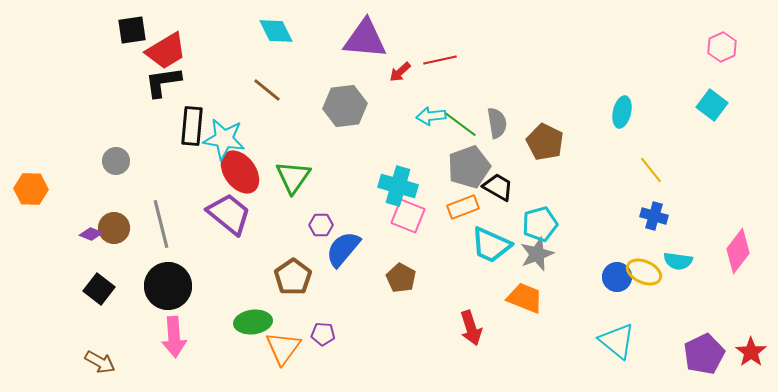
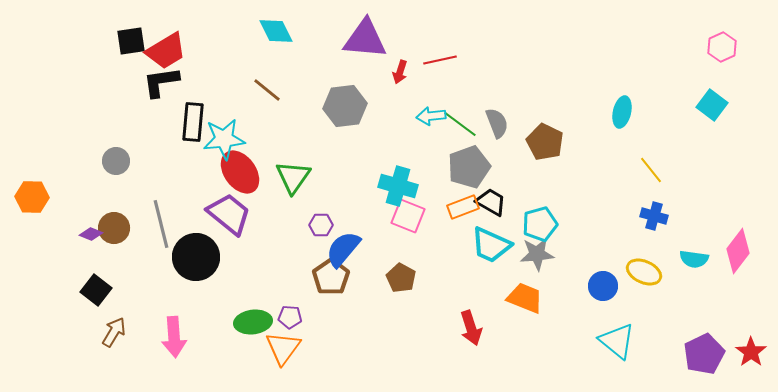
black square at (132, 30): moved 1 px left, 11 px down
red arrow at (400, 72): rotated 30 degrees counterclockwise
black L-shape at (163, 82): moved 2 px left
gray semicircle at (497, 123): rotated 12 degrees counterclockwise
black rectangle at (192, 126): moved 1 px right, 4 px up
cyan star at (224, 139): rotated 15 degrees counterclockwise
black trapezoid at (498, 187): moved 7 px left, 15 px down
orange hexagon at (31, 189): moved 1 px right, 8 px down
gray star at (537, 254): rotated 16 degrees clockwise
cyan semicircle at (678, 261): moved 16 px right, 2 px up
brown pentagon at (293, 277): moved 38 px right
blue circle at (617, 277): moved 14 px left, 9 px down
black circle at (168, 286): moved 28 px right, 29 px up
black square at (99, 289): moved 3 px left, 1 px down
purple pentagon at (323, 334): moved 33 px left, 17 px up
brown arrow at (100, 362): moved 14 px right, 30 px up; rotated 88 degrees counterclockwise
